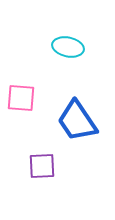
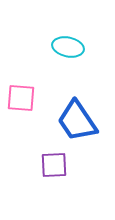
purple square: moved 12 px right, 1 px up
